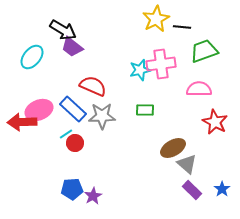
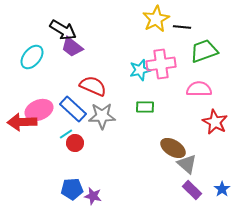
green rectangle: moved 3 px up
brown ellipse: rotated 60 degrees clockwise
purple star: rotated 30 degrees counterclockwise
